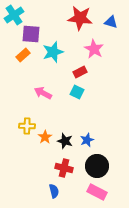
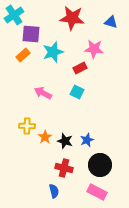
red star: moved 8 px left
pink star: rotated 24 degrees counterclockwise
red rectangle: moved 4 px up
black circle: moved 3 px right, 1 px up
